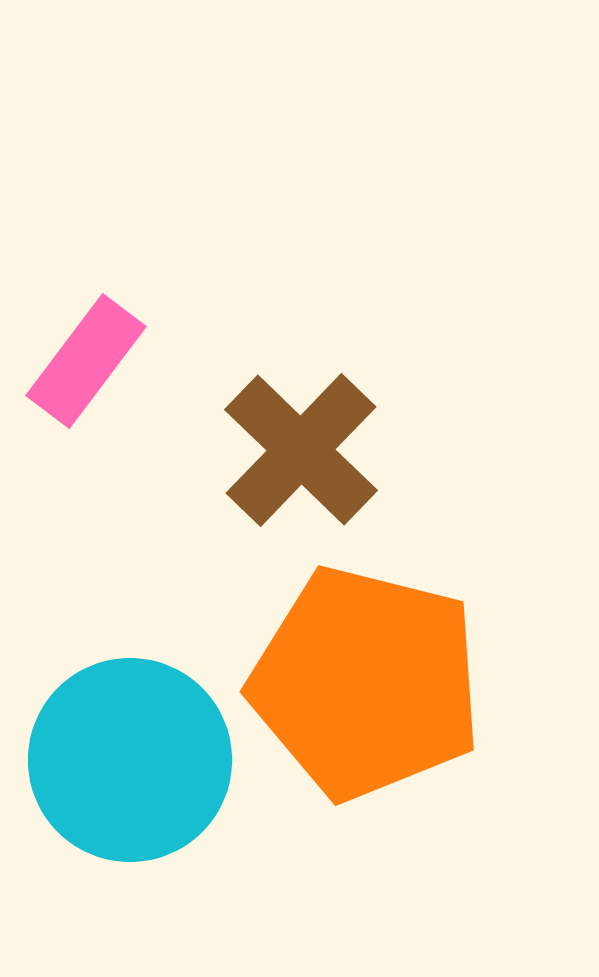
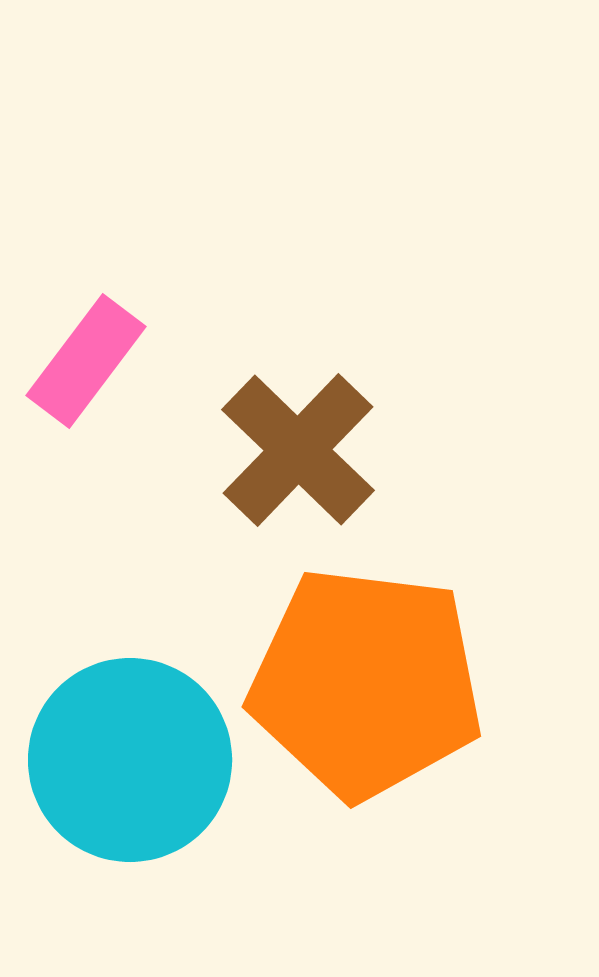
brown cross: moved 3 px left
orange pentagon: rotated 7 degrees counterclockwise
